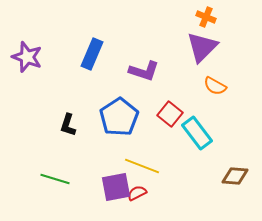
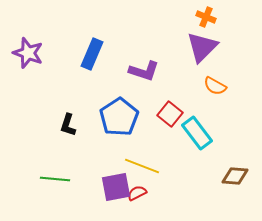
purple star: moved 1 px right, 4 px up
green line: rotated 12 degrees counterclockwise
